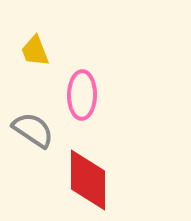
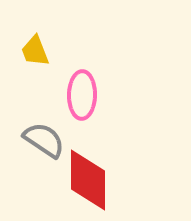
gray semicircle: moved 11 px right, 10 px down
